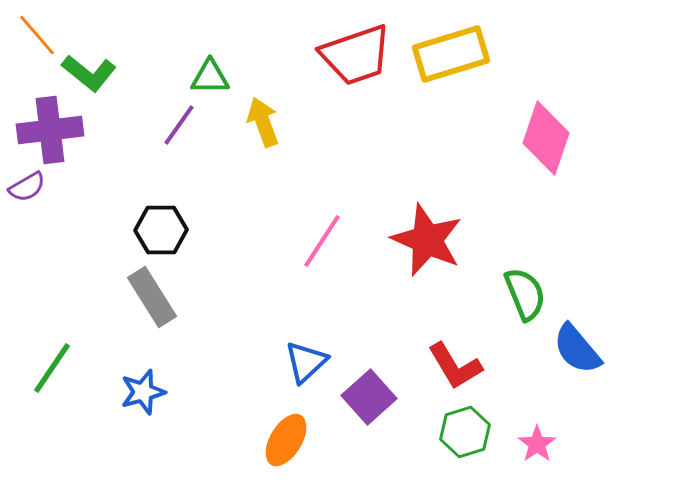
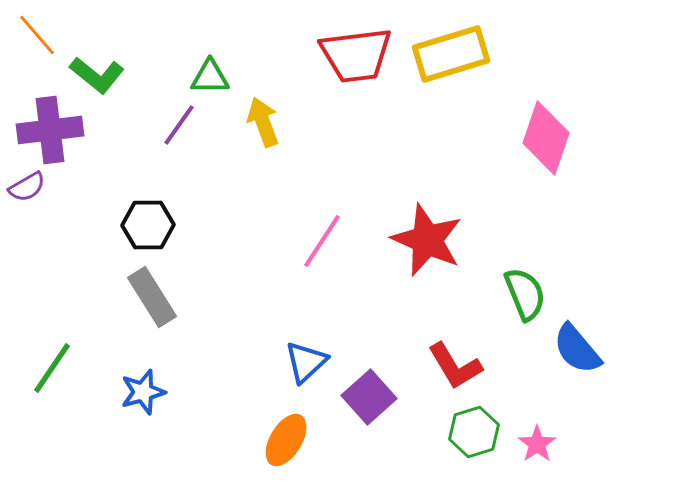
red trapezoid: rotated 12 degrees clockwise
green L-shape: moved 8 px right, 2 px down
black hexagon: moved 13 px left, 5 px up
green hexagon: moved 9 px right
